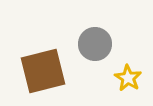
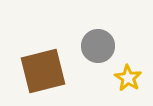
gray circle: moved 3 px right, 2 px down
